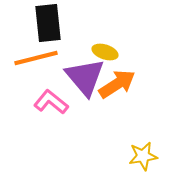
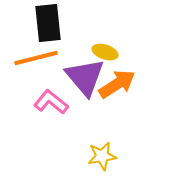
yellow star: moved 41 px left
